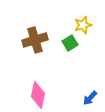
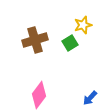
pink diamond: moved 1 px right; rotated 24 degrees clockwise
